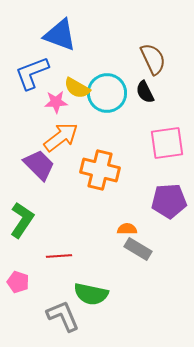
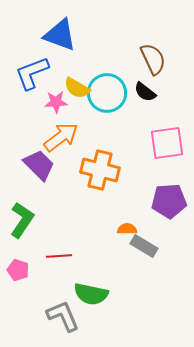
black semicircle: rotated 25 degrees counterclockwise
gray rectangle: moved 6 px right, 3 px up
pink pentagon: moved 12 px up
